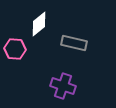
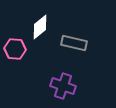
white diamond: moved 1 px right, 3 px down
